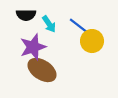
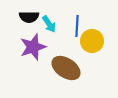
black semicircle: moved 3 px right, 2 px down
blue line: moved 2 px left; rotated 55 degrees clockwise
brown ellipse: moved 24 px right, 2 px up
